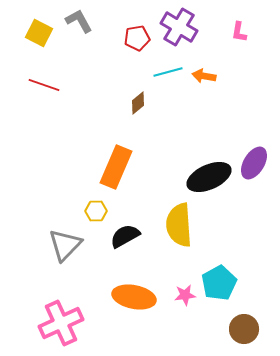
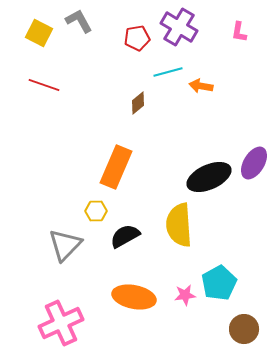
orange arrow: moved 3 px left, 10 px down
